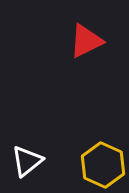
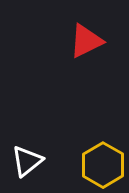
yellow hexagon: rotated 6 degrees clockwise
